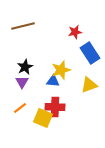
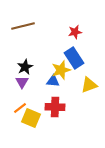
blue rectangle: moved 16 px left, 5 px down
yellow square: moved 12 px left
